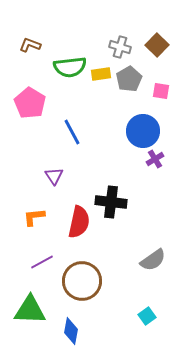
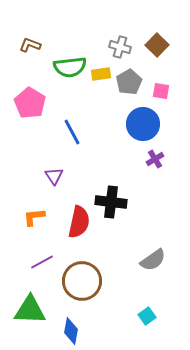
gray pentagon: moved 3 px down
blue circle: moved 7 px up
